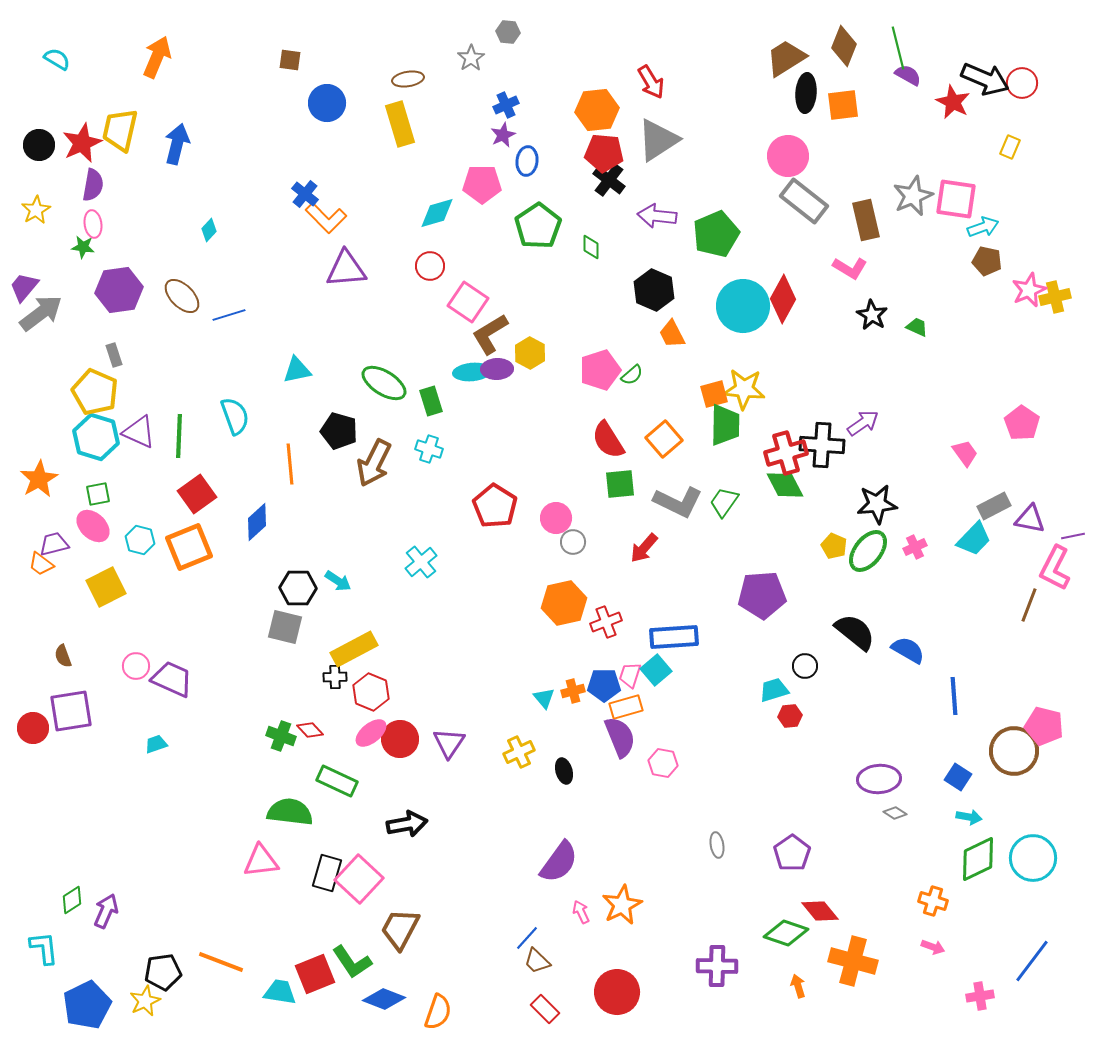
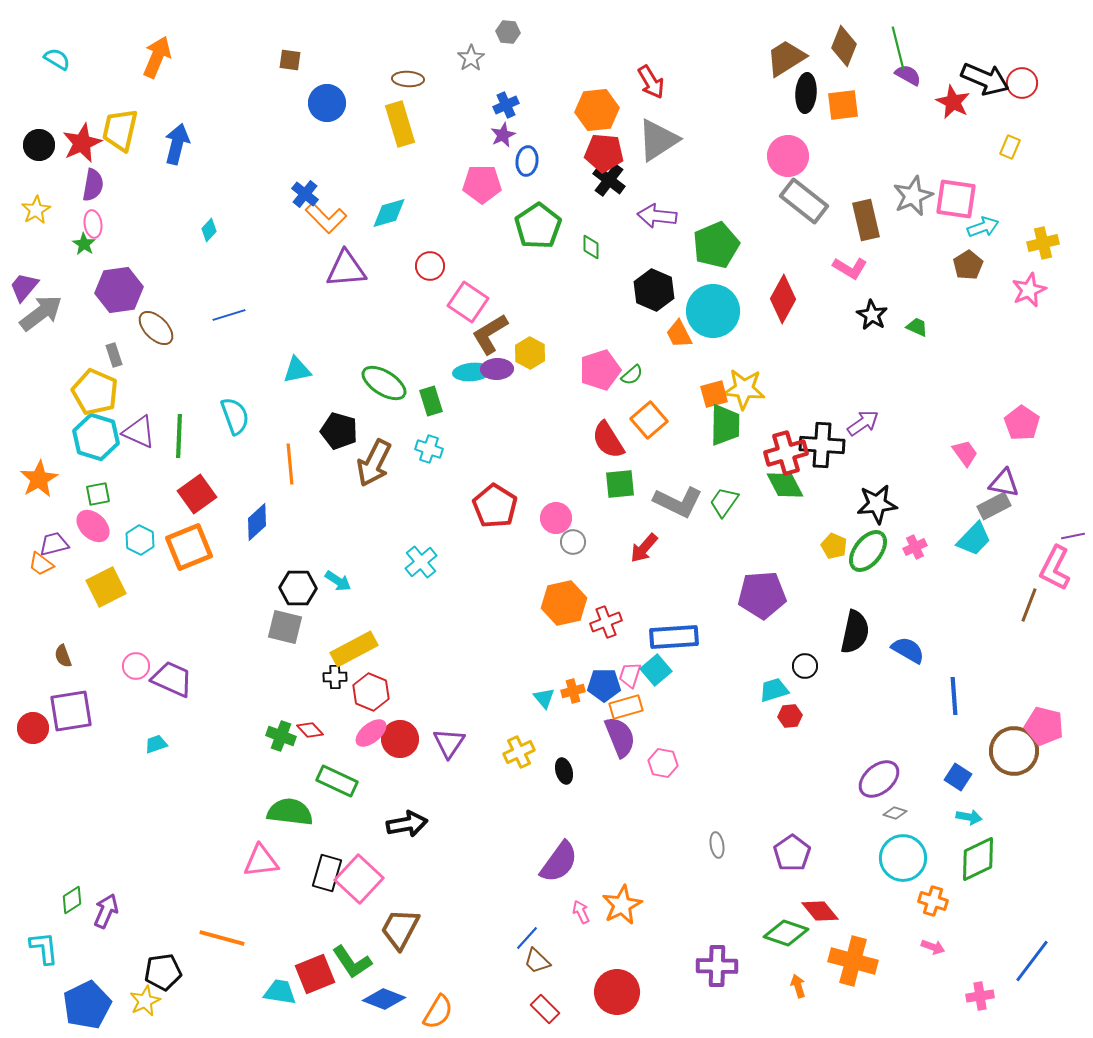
brown ellipse at (408, 79): rotated 12 degrees clockwise
cyan diamond at (437, 213): moved 48 px left
green pentagon at (716, 234): moved 11 px down
green star at (83, 247): moved 1 px right, 3 px up; rotated 25 degrees clockwise
brown pentagon at (987, 261): moved 19 px left, 4 px down; rotated 28 degrees clockwise
brown ellipse at (182, 296): moved 26 px left, 32 px down
yellow cross at (1055, 297): moved 12 px left, 54 px up
cyan circle at (743, 306): moved 30 px left, 5 px down
orange trapezoid at (672, 334): moved 7 px right
orange square at (664, 439): moved 15 px left, 19 px up
purple triangle at (1030, 519): moved 26 px left, 36 px up
cyan hexagon at (140, 540): rotated 12 degrees clockwise
black semicircle at (855, 632): rotated 63 degrees clockwise
purple ellipse at (879, 779): rotated 36 degrees counterclockwise
gray diamond at (895, 813): rotated 15 degrees counterclockwise
cyan circle at (1033, 858): moved 130 px left
orange line at (221, 962): moved 1 px right, 24 px up; rotated 6 degrees counterclockwise
orange semicircle at (438, 1012): rotated 12 degrees clockwise
